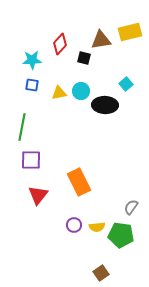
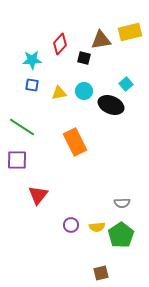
cyan circle: moved 3 px right
black ellipse: moved 6 px right; rotated 20 degrees clockwise
green line: rotated 68 degrees counterclockwise
purple square: moved 14 px left
orange rectangle: moved 4 px left, 40 px up
gray semicircle: moved 9 px left, 4 px up; rotated 126 degrees counterclockwise
purple circle: moved 3 px left
green pentagon: rotated 30 degrees clockwise
brown square: rotated 21 degrees clockwise
